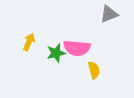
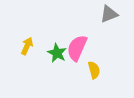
yellow arrow: moved 2 px left, 4 px down
pink semicircle: rotated 108 degrees clockwise
green star: moved 1 px right; rotated 30 degrees counterclockwise
